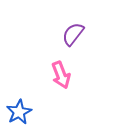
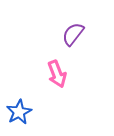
pink arrow: moved 4 px left, 1 px up
